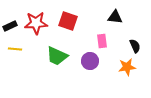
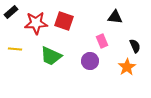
red square: moved 4 px left
black rectangle: moved 1 px right, 14 px up; rotated 16 degrees counterclockwise
pink rectangle: rotated 16 degrees counterclockwise
green trapezoid: moved 6 px left
orange star: rotated 24 degrees counterclockwise
